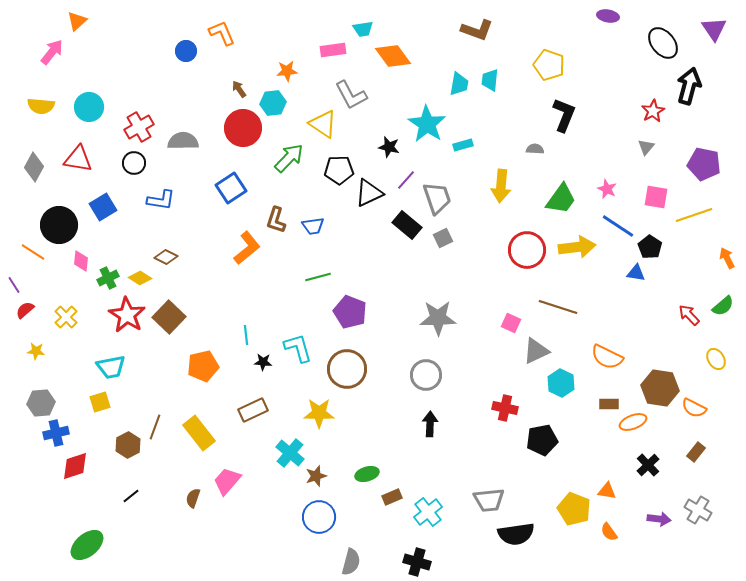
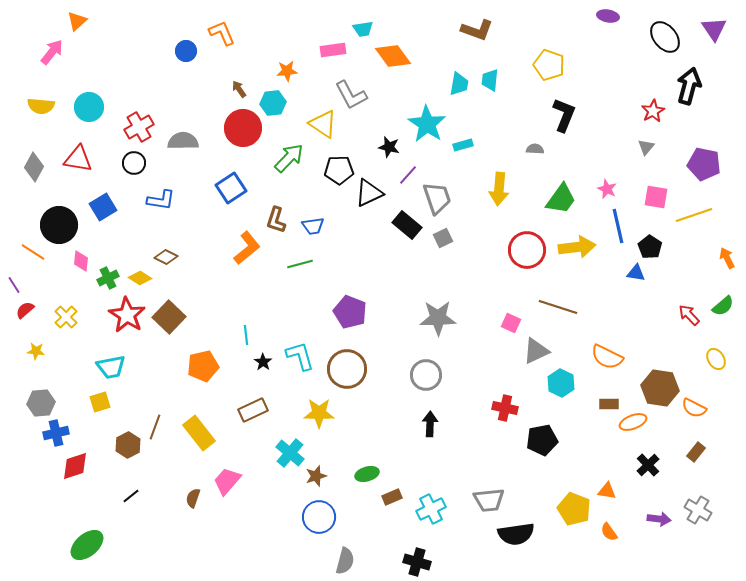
black ellipse at (663, 43): moved 2 px right, 6 px up
purple line at (406, 180): moved 2 px right, 5 px up
yellow arrow at (501, 186): moved 2 px left, 3 px down
blue line at (618, 226): rotated 44 degrees clockwise
green line at (318, 277): moved 18 px left, 13 px up
cyan L-shape at (298, 348): moved 2 px right, 8 px down
black star at (263, 362): rotated 30 degrees clockwise
cyan cross at (428, 512): moved 3 px right, 3 px up; rotated 12 degrees clockwise
gray semicircle at (351, 562): moved 6 px left, 1 px up
